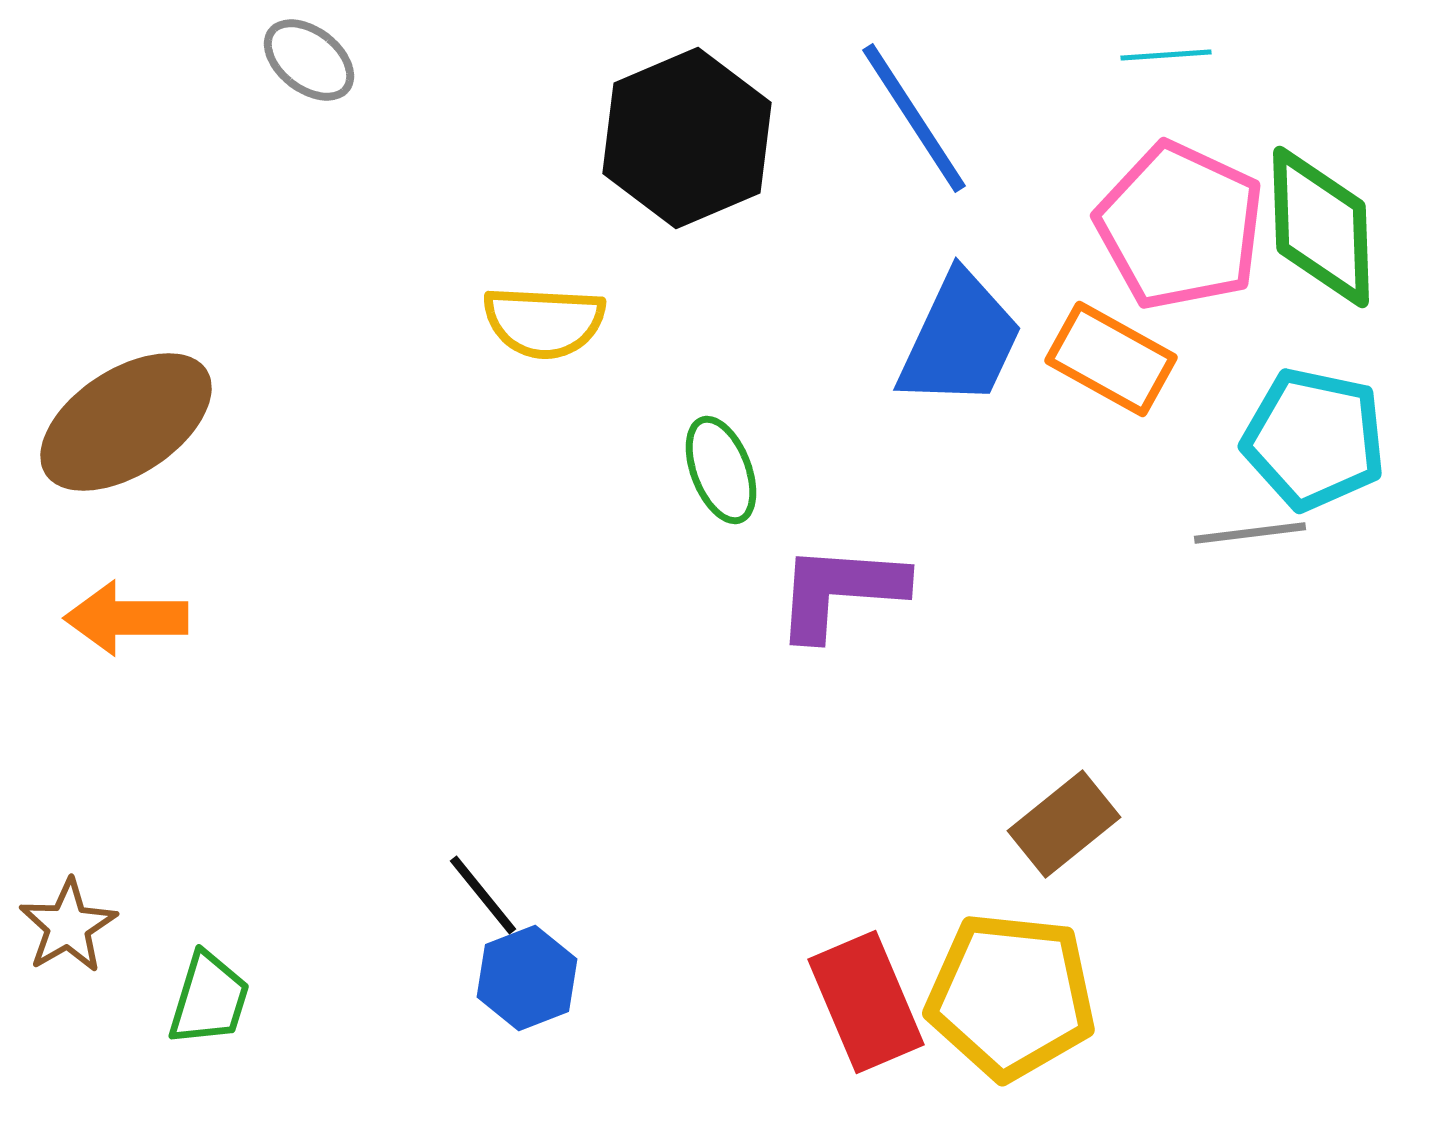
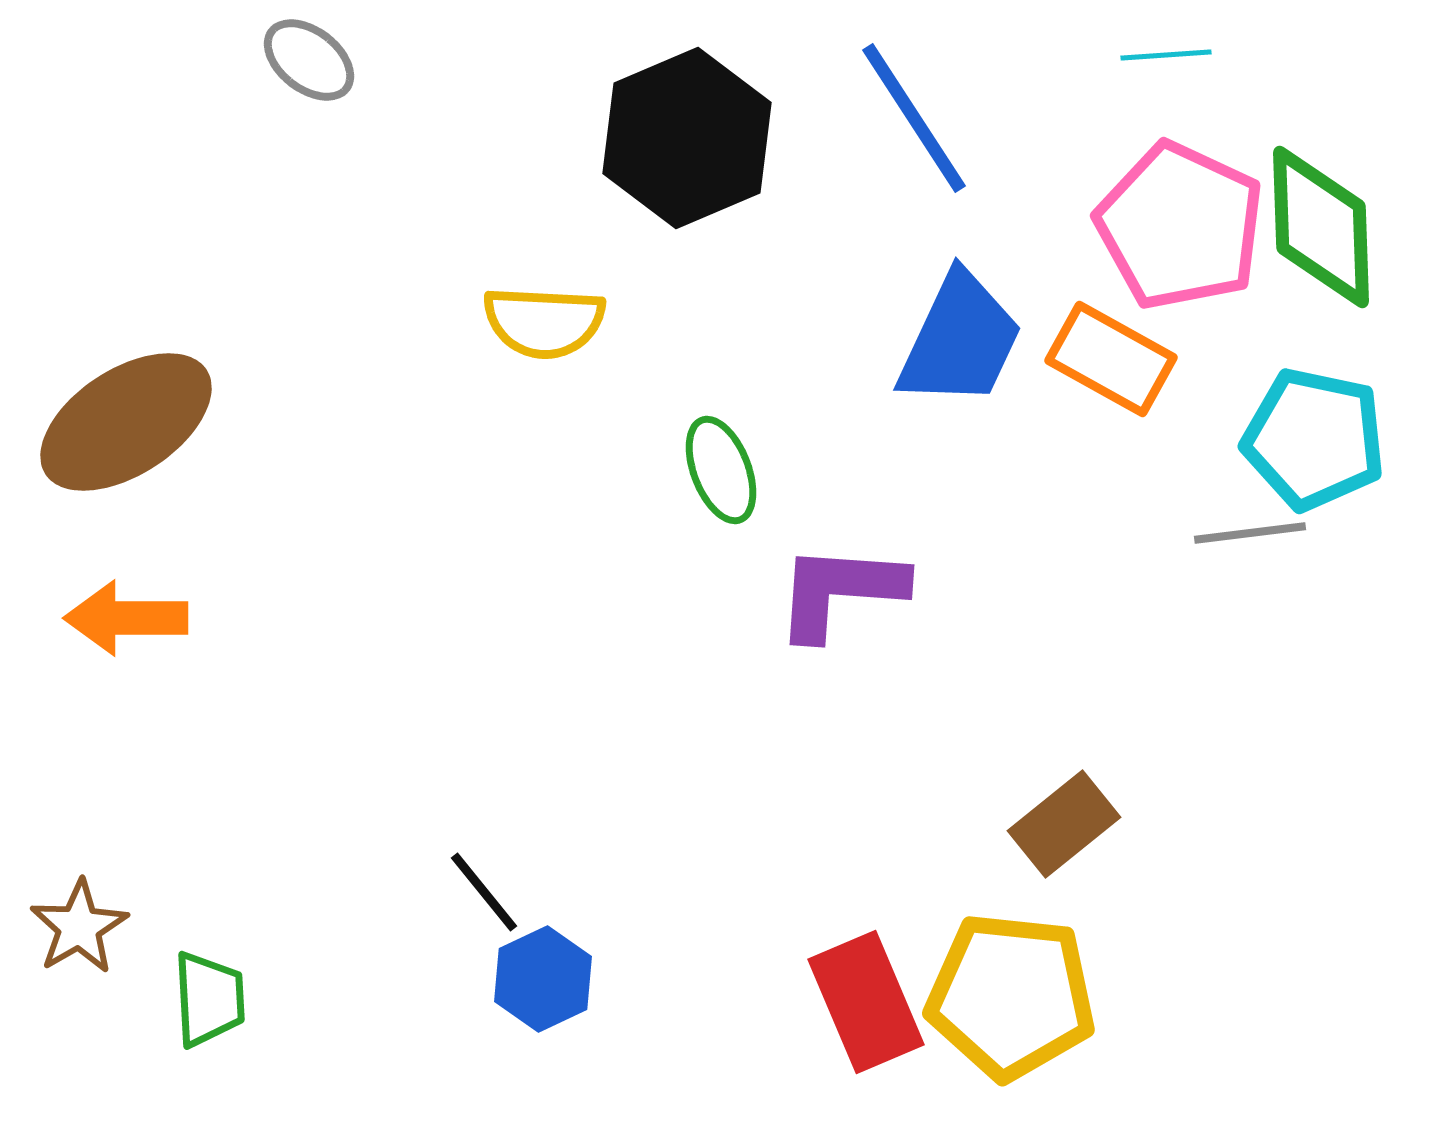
black line: moved 1 px right, 3 px up
brown star: moved 11 px right, 1 px down
blue hexagon: moved 16 px right, 1 px down; rotated 4 degrees counterclockwise
green trapezoid: rotated 20 degrees counterclockwise
